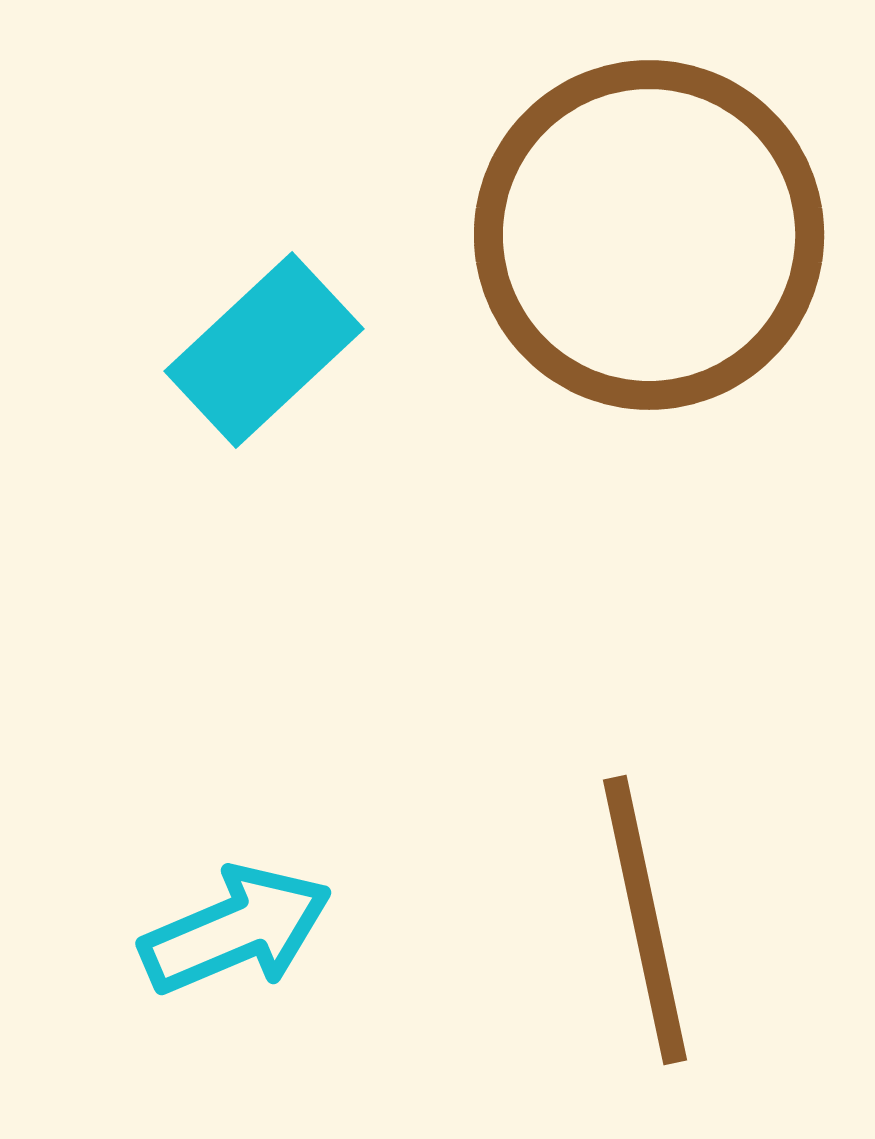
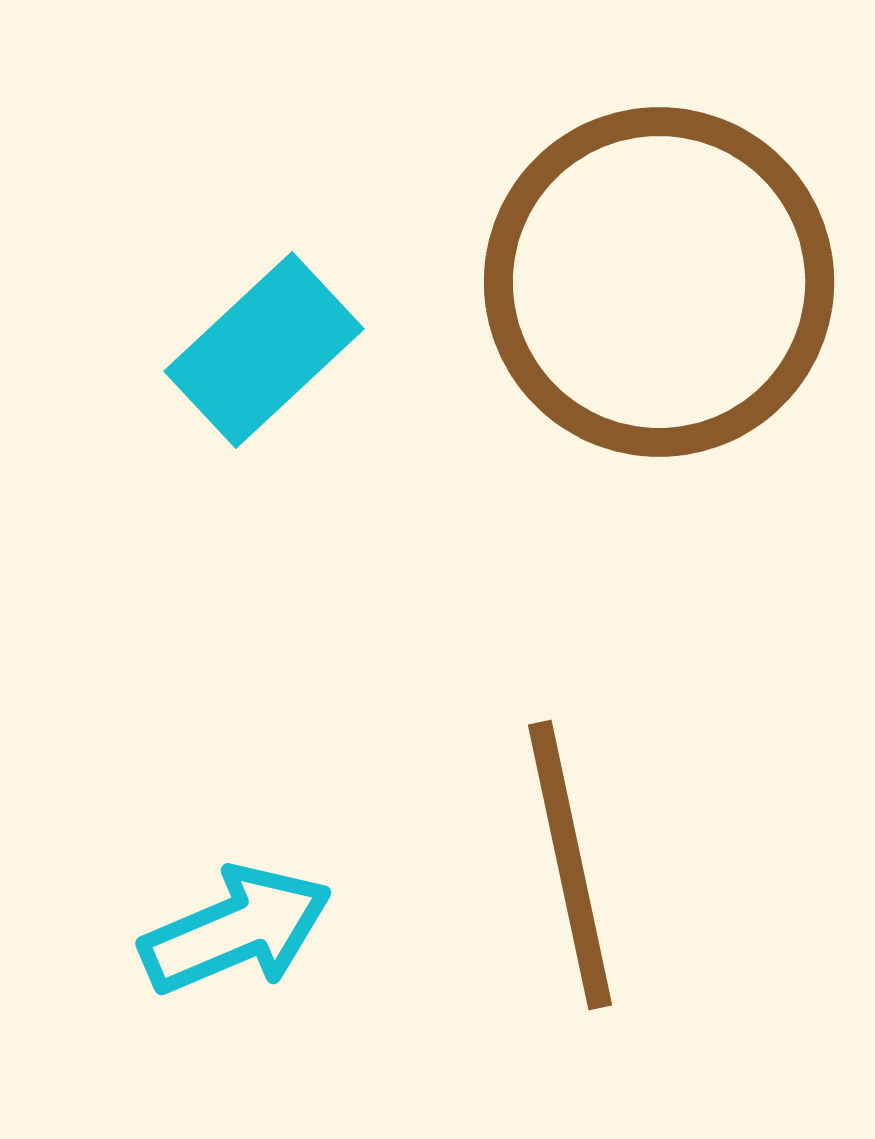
brown circle: moved 10 px right, 47 px down
brown line: moved 75 px left, 55 px up
